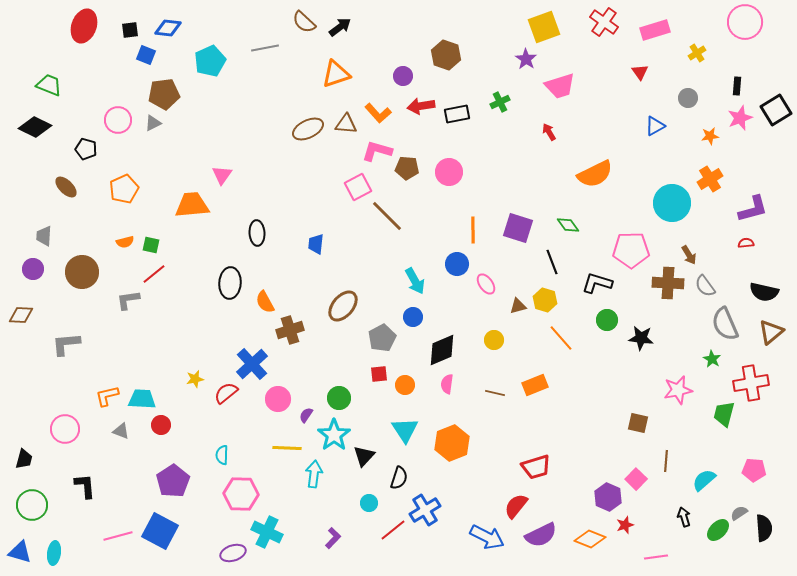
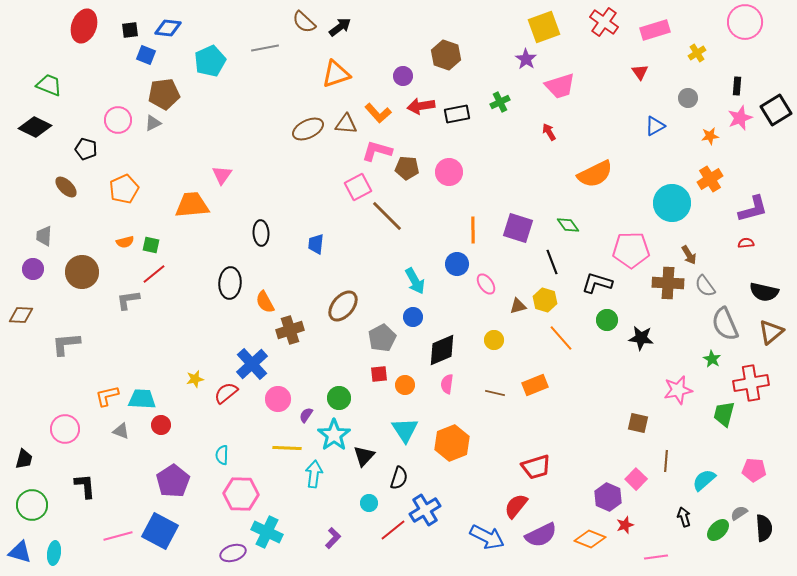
black ellipse at (257, 233): moved 4 px right
